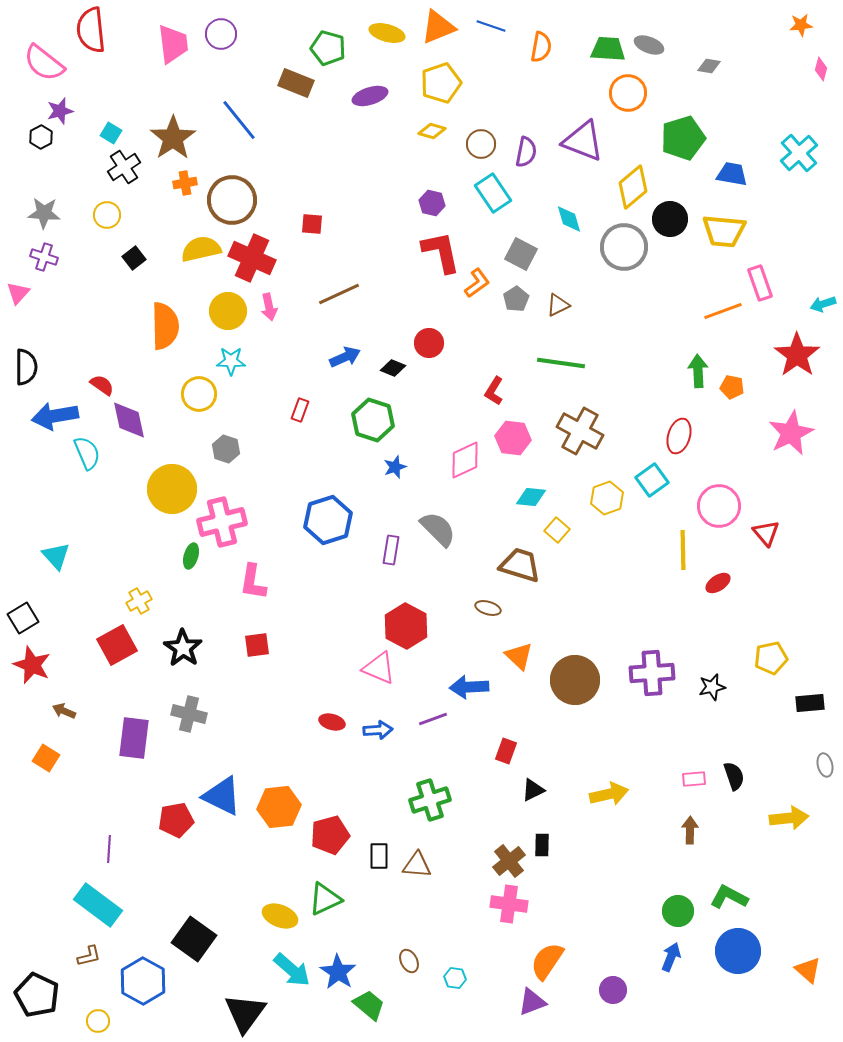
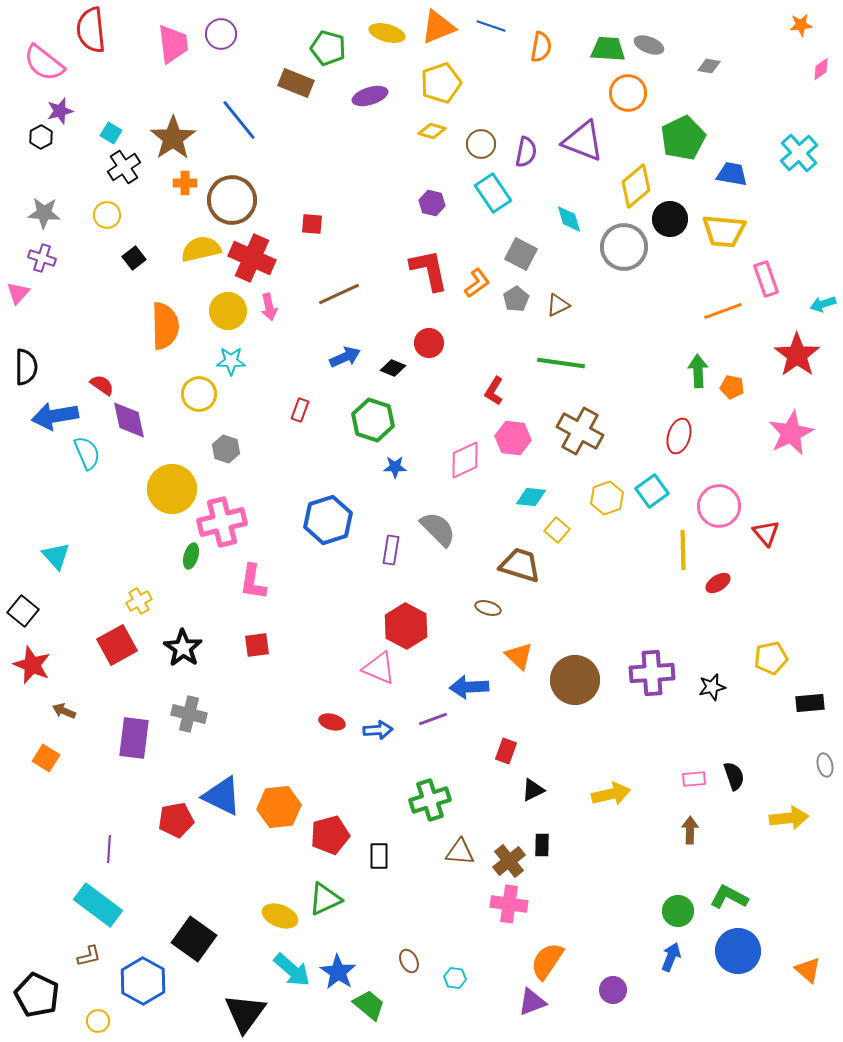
pink diamond at (821, 69): rotated 40 degrees clockwise
green pentagon at (683, 138): rotated 9 degrees counterclockwise
orange cross at (185, 183): rotated 10 degrees clockwise
yellow diamond at (633, 187): moved 3 px right, 1 px up
red L-shape at (441, 252): moved 12 px left, 18 px down
purple cross at (44, 257): moved 2 px left, 1 px down
pink rectangle at (760, 283): moved 6 px right, 4 px up
blue star at (395, 467): rotated 20 degrees clockwise
cyan square at (652, 480): moved 11 px down
black square at (23, 618): moved 7 px up; rotated 20 degrees counterclockwise
yellow arrow at (609, 794): moved 2 px right
brown triangle at (417, 865): moved 43 px right, 13 px up
